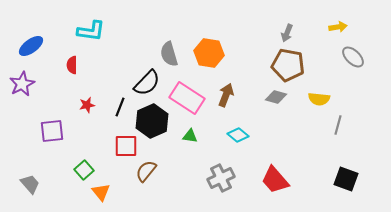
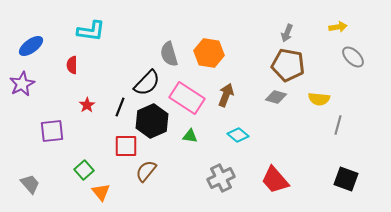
red star: rotated 21 degrees counterclockwise
